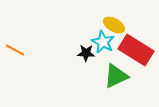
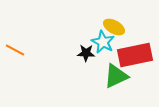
yellow ellipse: moved 2 px down
red rectangle: moved 1 px left, 5 px down; rotated 44 degrees counterclockwise
